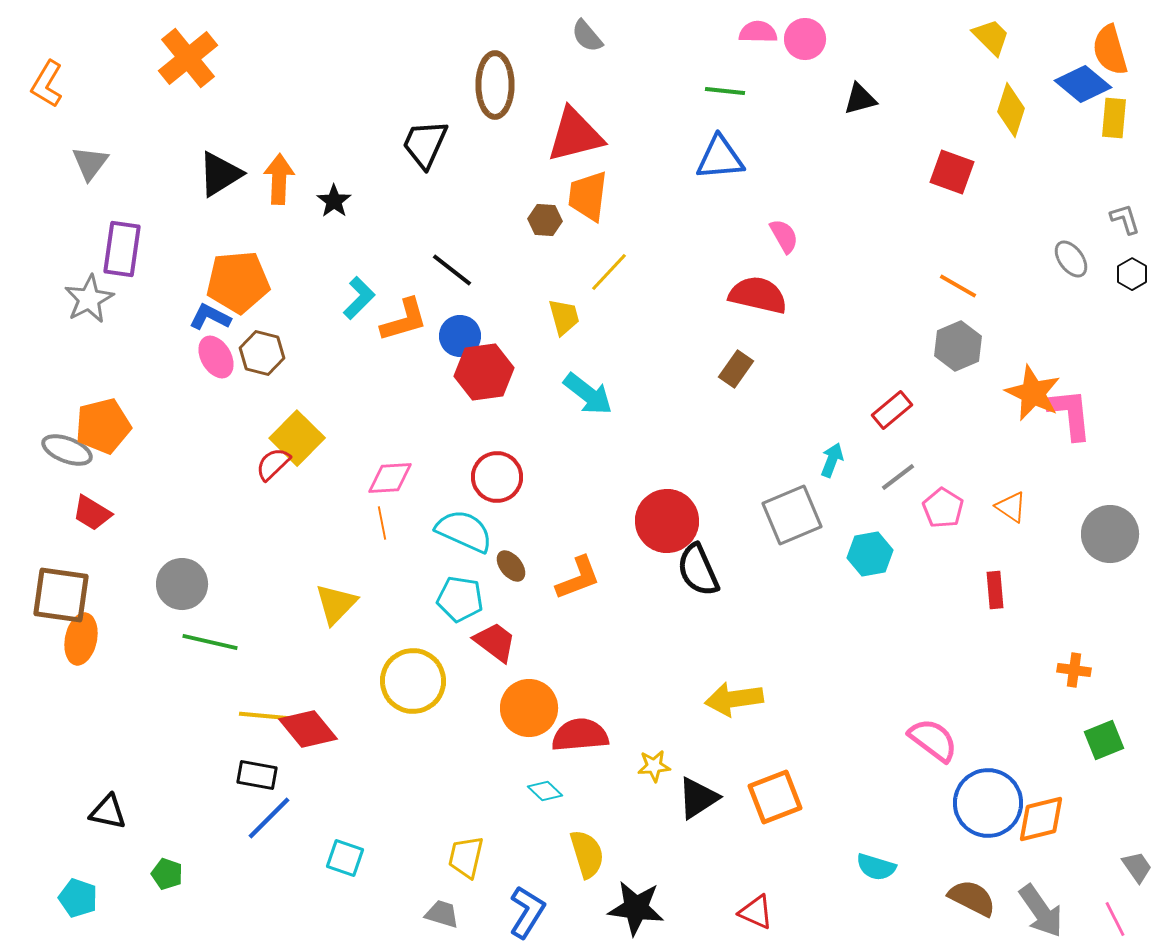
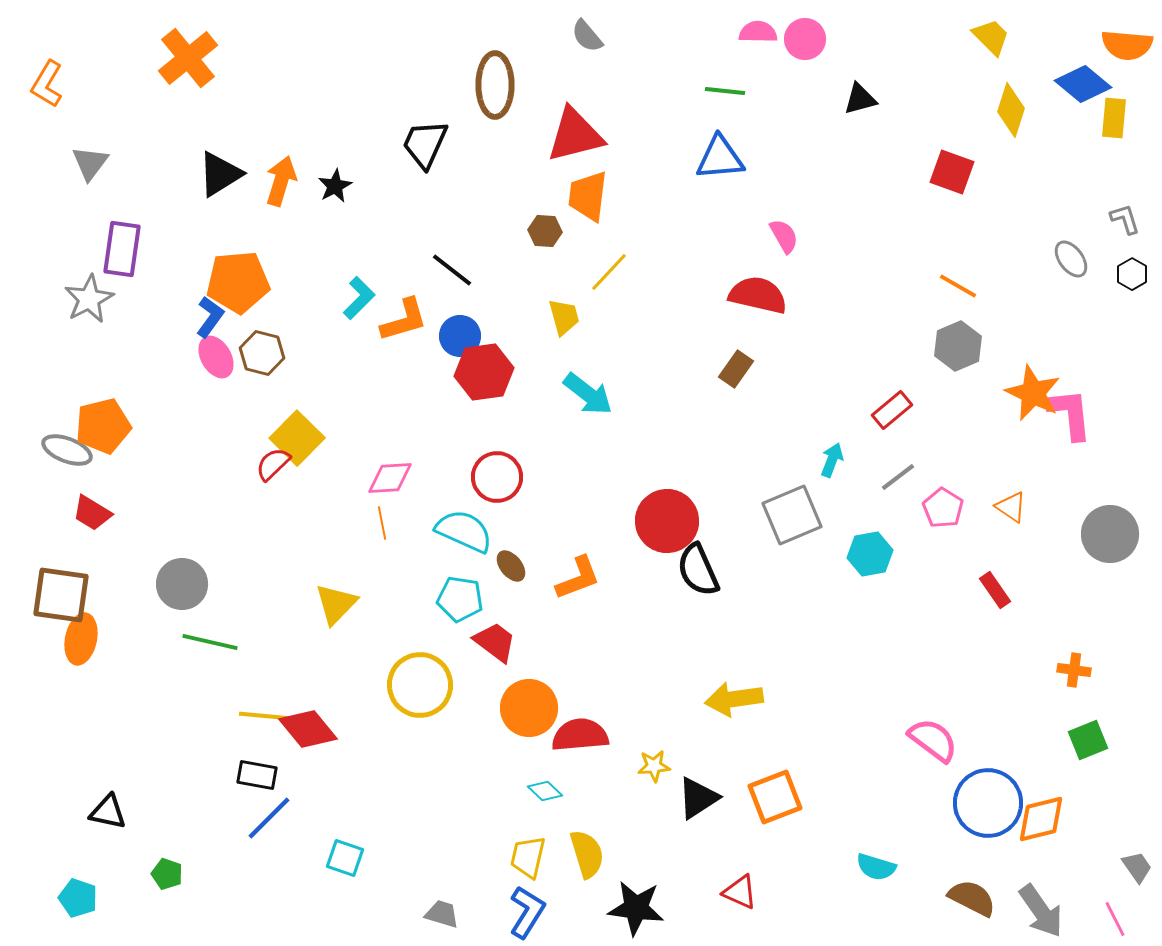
orange semicircle at (1110, 50): moved 17 px right, 5 px up; rotated 69 degrees counterclockwise
orange arrow at (279, 179): moved 2 px right, 2 px down; rotated 15 degrees clockwise
black star at (334, 201): moved 1 px right, 15 px up; rotated 8 degrees clockwise
brown hexagon at (545, 220): moved 11 px down
blue L-shape at (210, 317): rotated 99 degrees clockwise
red rectangle at (995, 590): rotated 30 degrees counterclockwise
yellow circle at (413, 681): moved 7 px right, 4 px down
green square at (1104, 740): moved 16 px left
yellow trapezoid at (466, 857): moved 62 px right
red triangle at (756, 912): moved 16 px left, 20 px up
